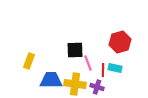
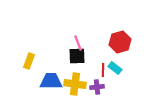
black square: moved 2 px right, 6 px down
pink line: moved 10 px left, 20 px up
cyan rectangle: rotated 24 degrees clockwise
blue trapezoid: moved 1 px down
purple cross: rotated 24 degrees counterclockwise
